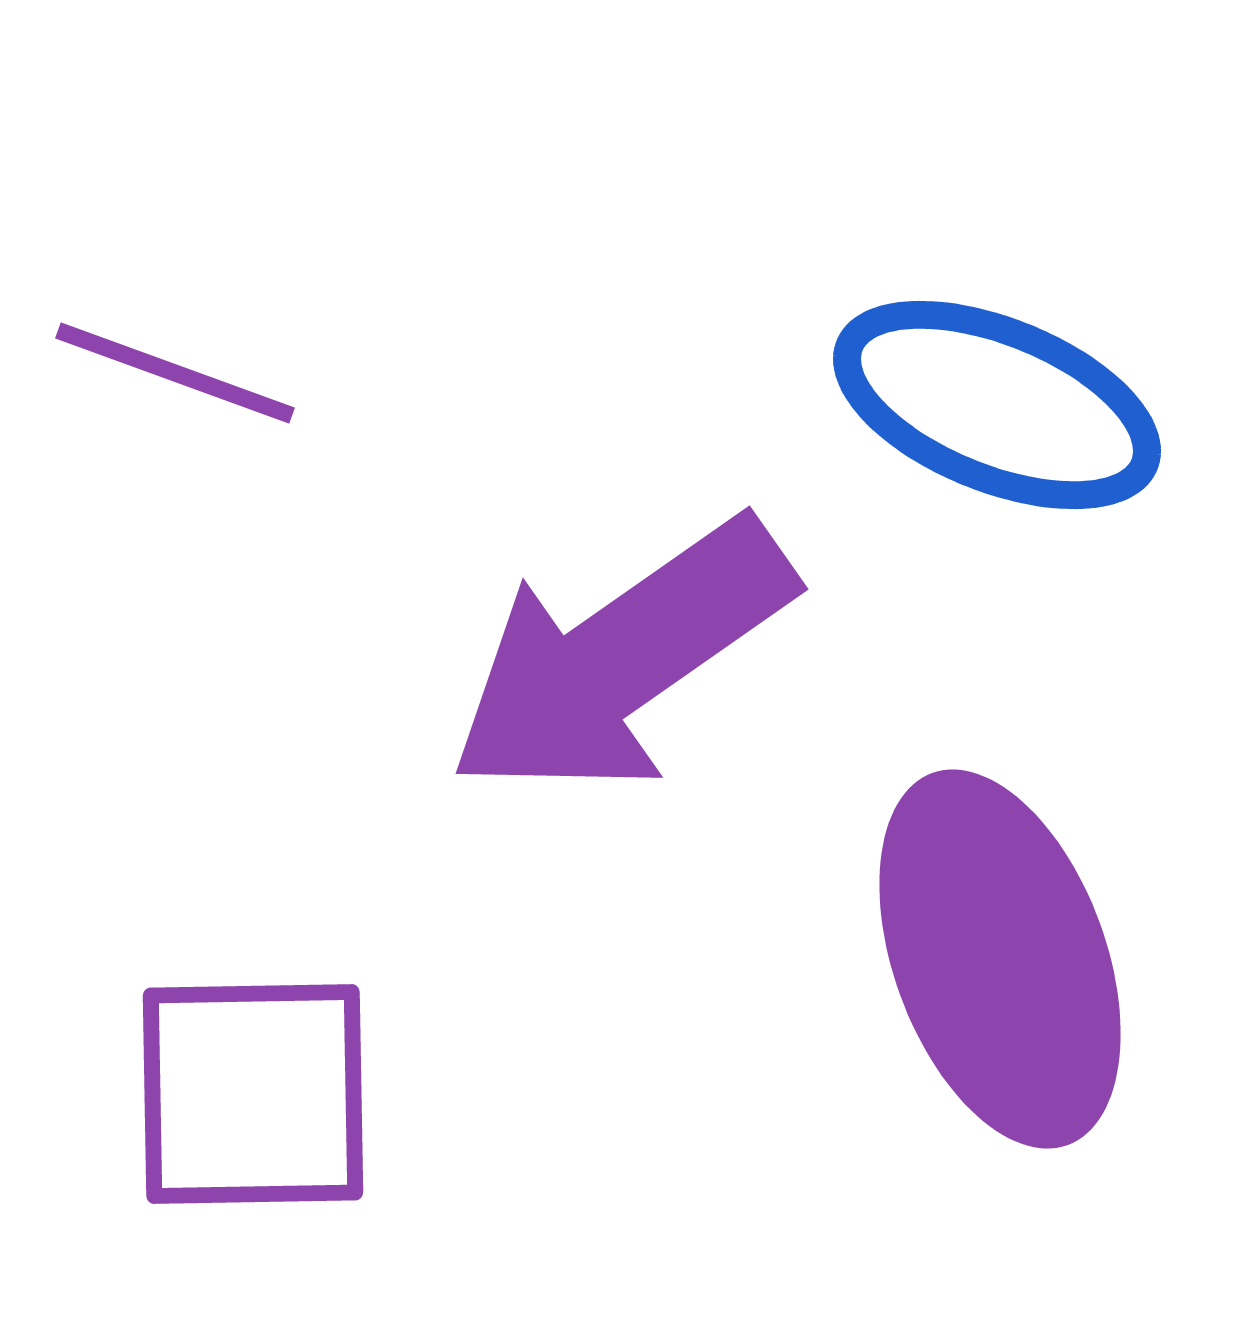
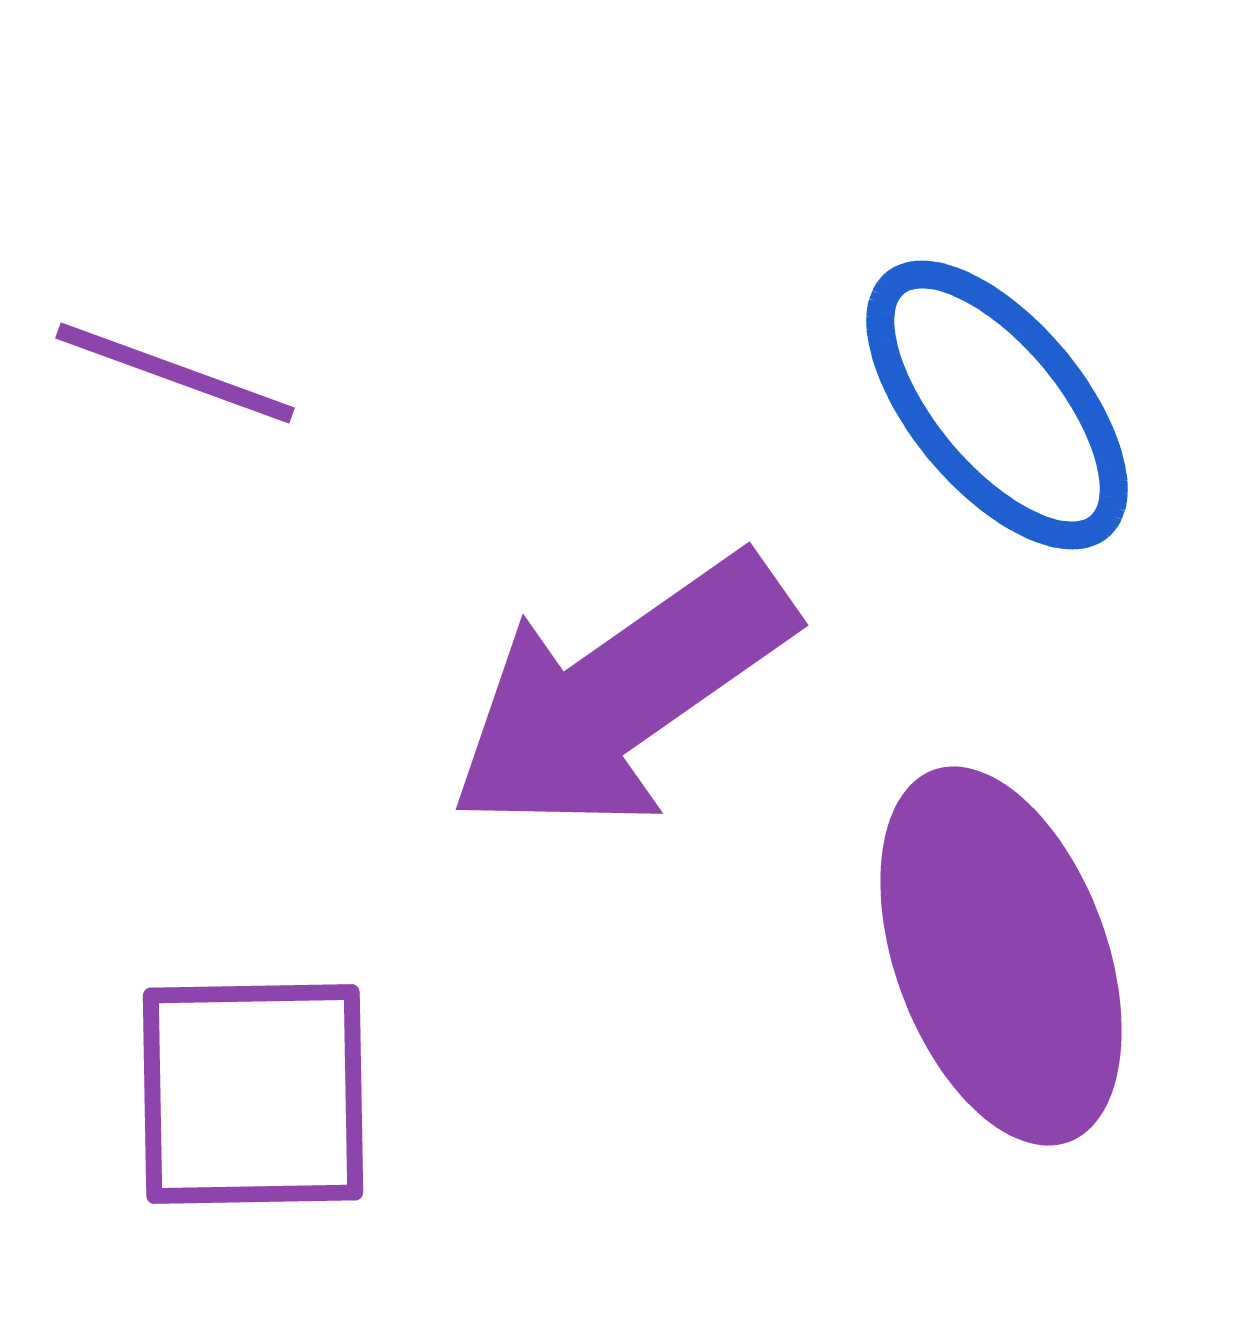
blue ellipse: rotated 28 degrees clockwise
purple arrow: moved 36 px down
purple ellipse: moved 1 px right, 3 px up
